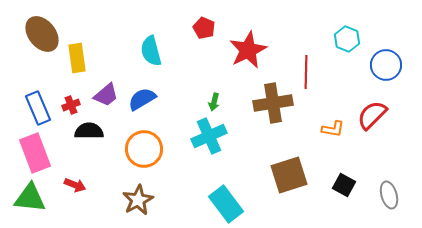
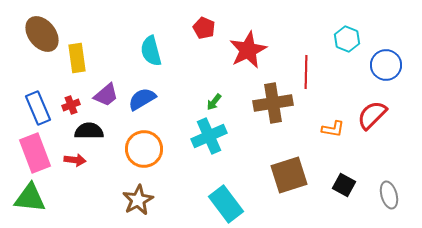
green arrow: rotated 24 degrees clockwise
red arrow: moved 25 px up; rotated 15 degrees counterclockwise
